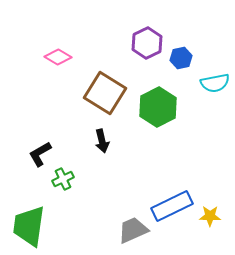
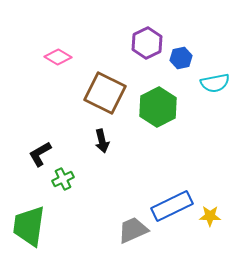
brown square: rotated 6 degrees counterclockwise
